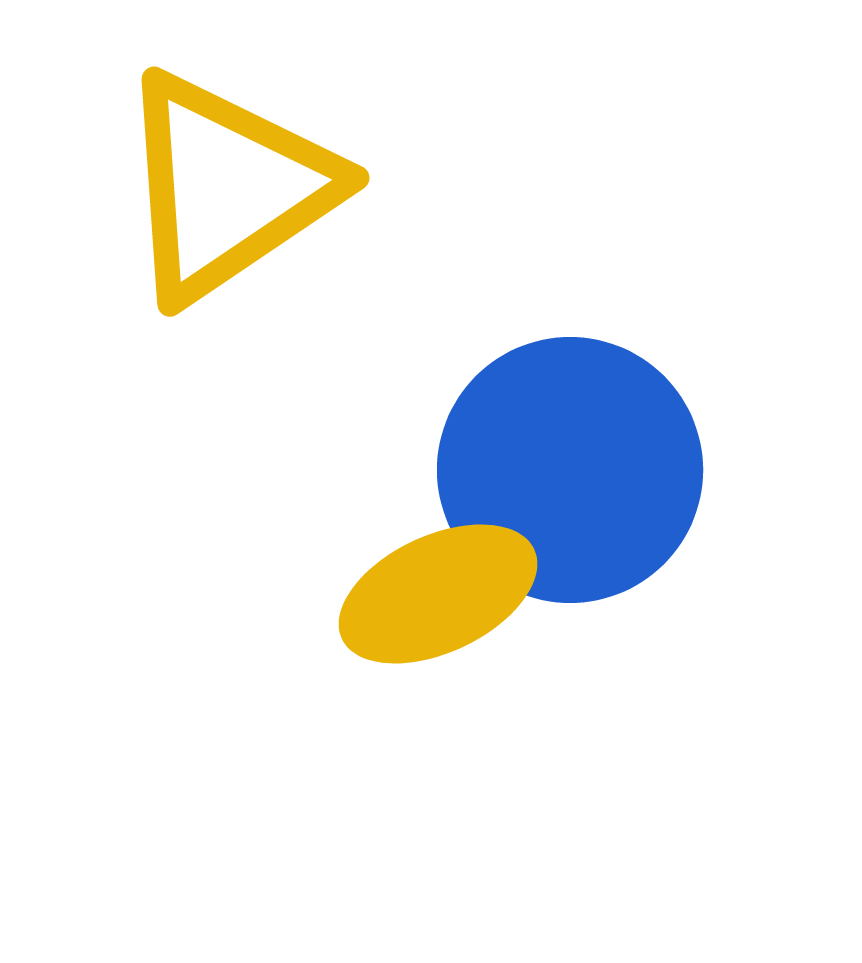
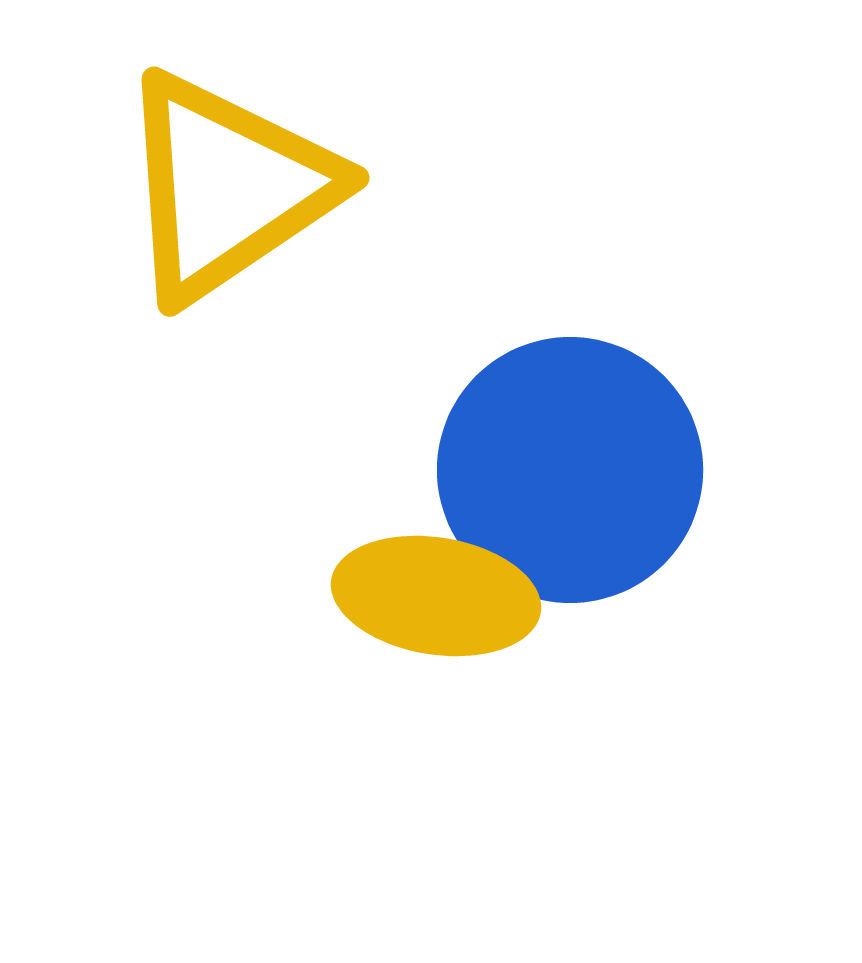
yellow ellipse: moved 2 px left, 2 px down; rotated 34 degrees clockwise
